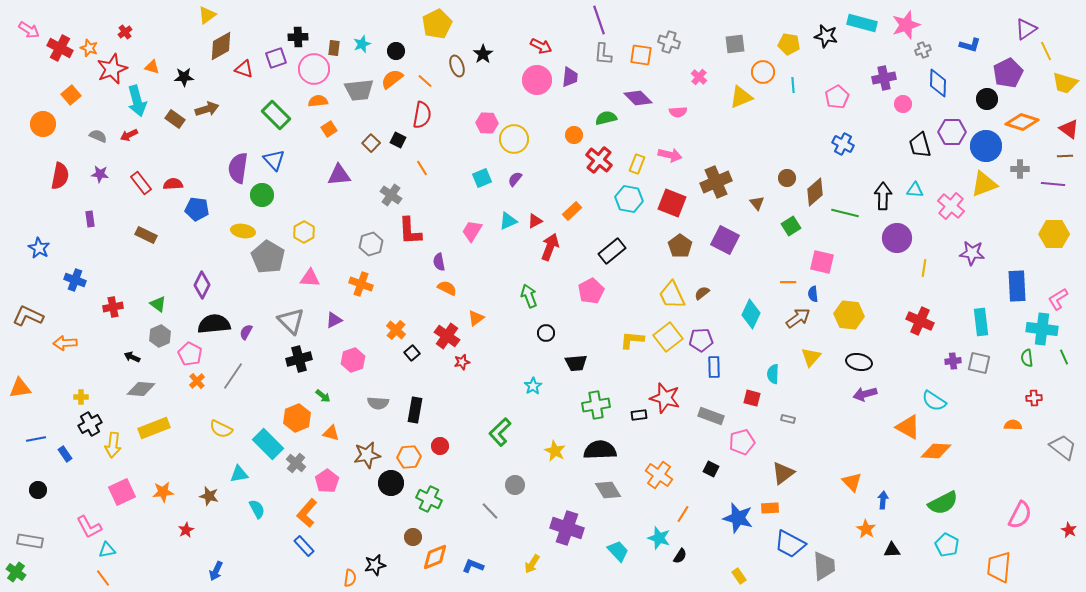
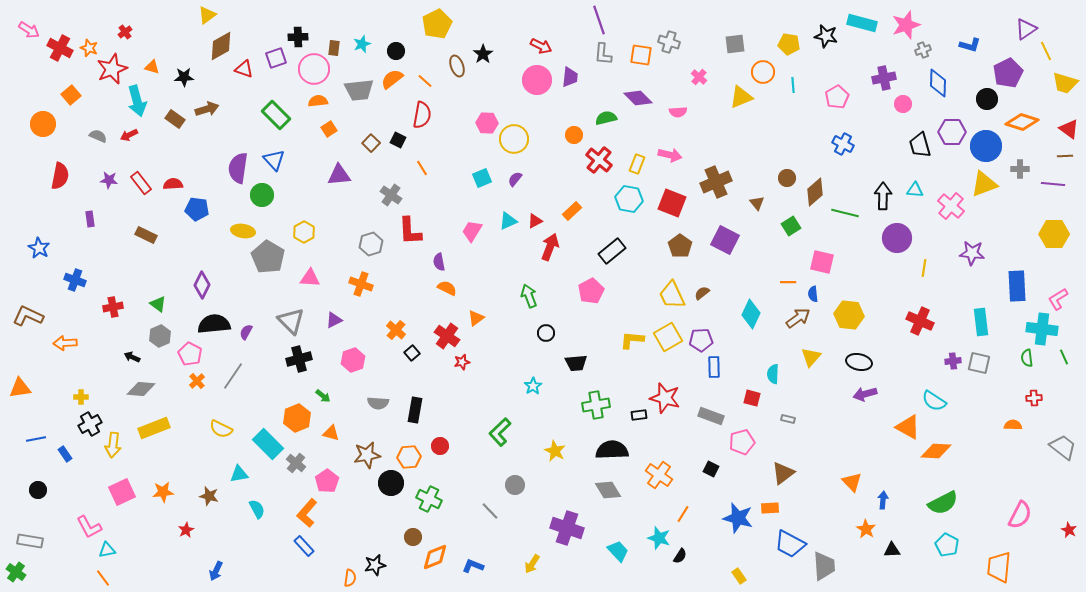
purple star at (100, 174): moved 9 px right, 6 px down
yellow square at (668, 337): rotated 8 degrees clockwise
black semicircle at (600, 450): moved 12 px right
